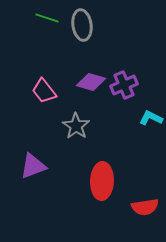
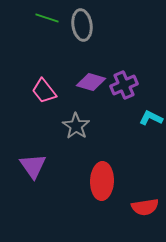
purple triangle: rotated 44 degrees counterclockwise
